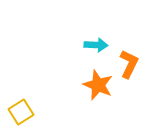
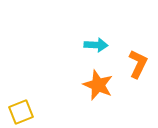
orange L-shape: moved 9 px right
yellow square: rotated 10 degrees clockwise
